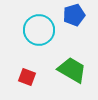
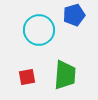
green trapezoid: moved 7 px left, 5 px down; rotated 64 degrees clockwise
red square: rotated 30 degrees counterclockwise
